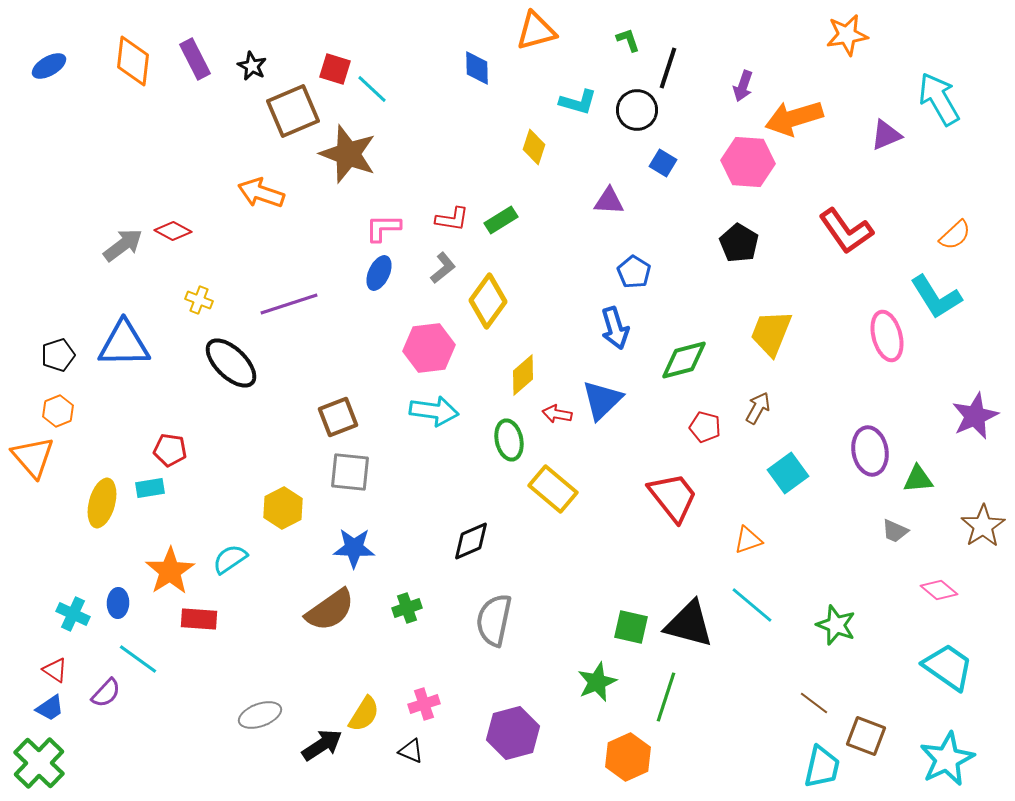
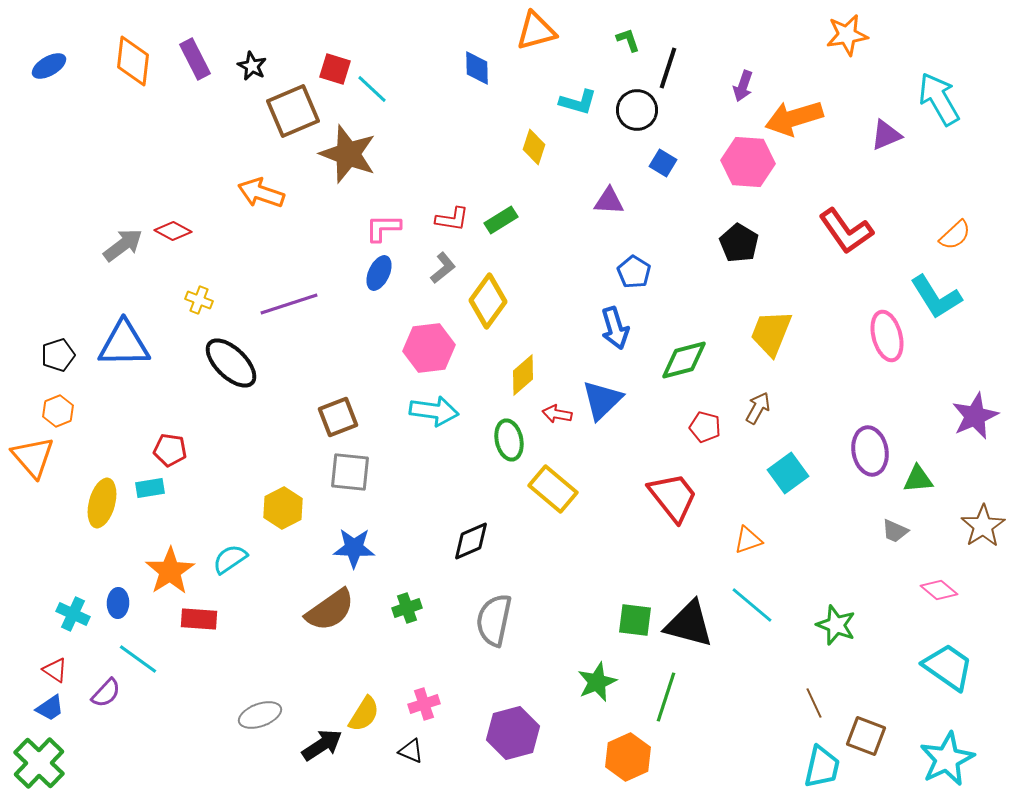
green square at (631, 627): moved 4 px right, 7 px up; rotated 6 degrees counterclockwise
brown line at (814, 703): rotated 28 degrees clockwise
